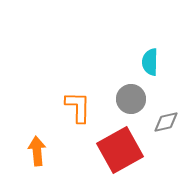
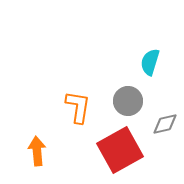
cyan semicircle: rotated 16 degrees clockwise
gray circle: moved 3 px left, 2 px down
orange L-shape: rotated 8 degrees clockwise
gray diamond: moved 1 px left, 2 px down
